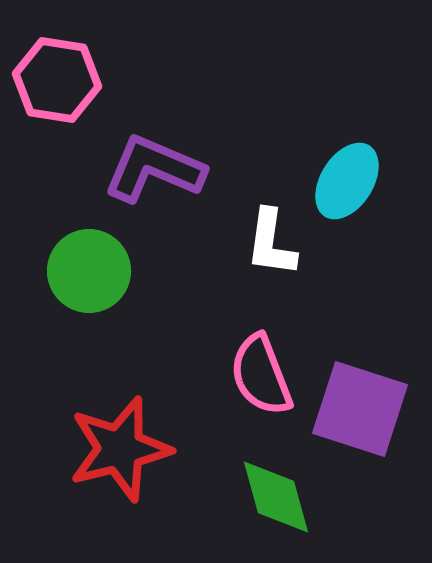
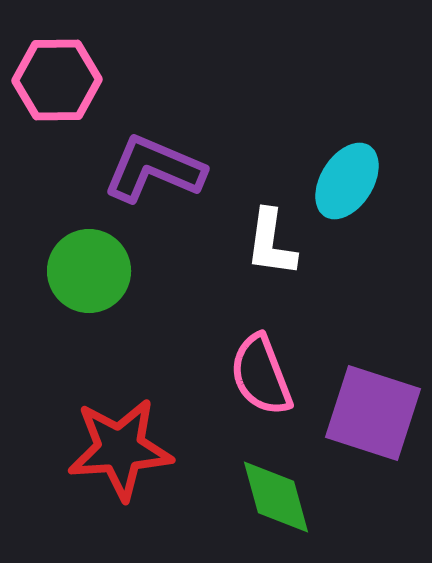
pink hexagon: rotated 10 degrees counterclockwise
purple square: moved 13 px right, 4 px down
red star: rotated 10 degrees clockwise
